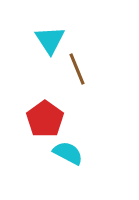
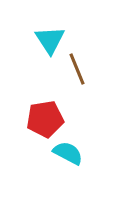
red pentagon: rotated 27 degrees clockwise
